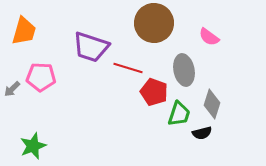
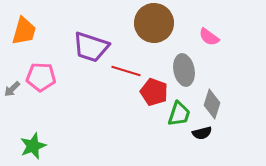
red line: moved 2 px left, 3 px down
